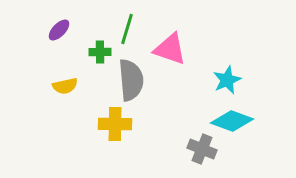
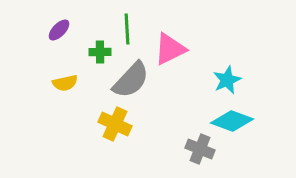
green line: rotated 20 degrees counterclockwise
pink triangle: rotated 45 degrees counterclockwise
gray semicircle: rotated 48 degrees clockwise
yellow semicircle: moved 3 px up
yellow cross: rotated 24 degrees clockwise
gray cross: moved 2 px left
